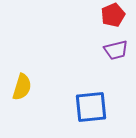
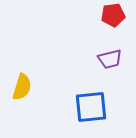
red pentagon: rotated 15 degrees clockwise
purple trapezoid: moved 6 px left, 9 px down
